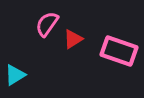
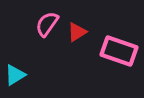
red triangle: moved 4 px right, 7 px up
